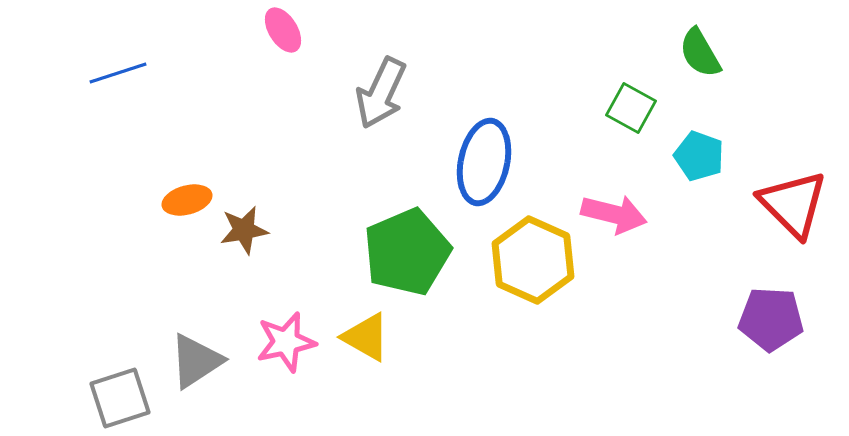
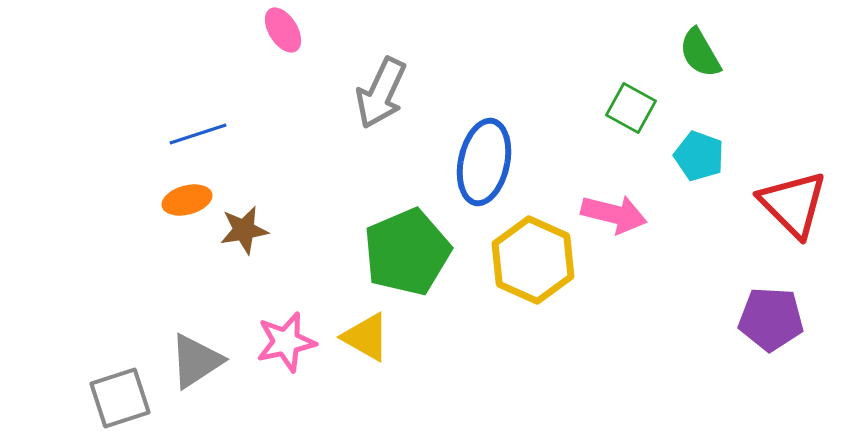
blue line: moved 80 px right, 61 px down
